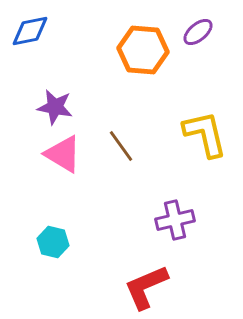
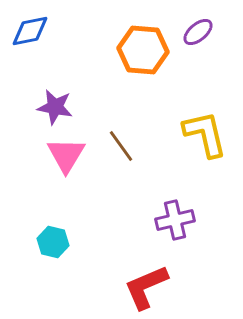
pink triangle: moved 3 px right, 1 px down; rotated 30 degrees clockwise
